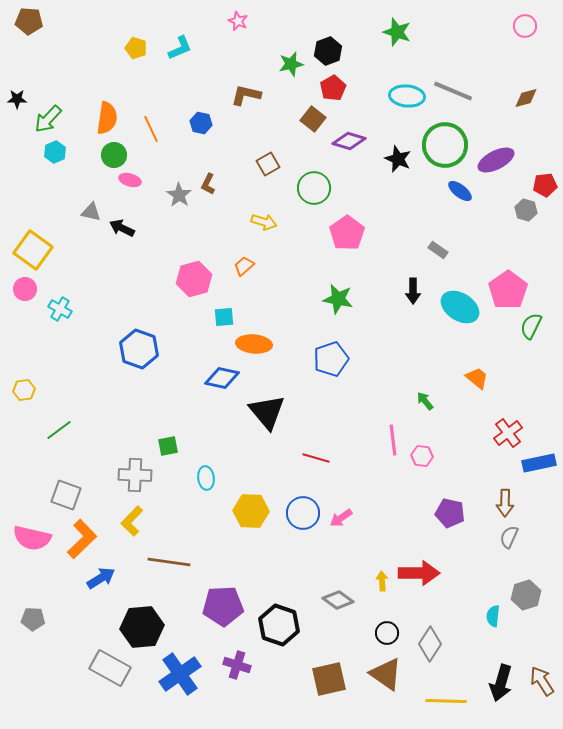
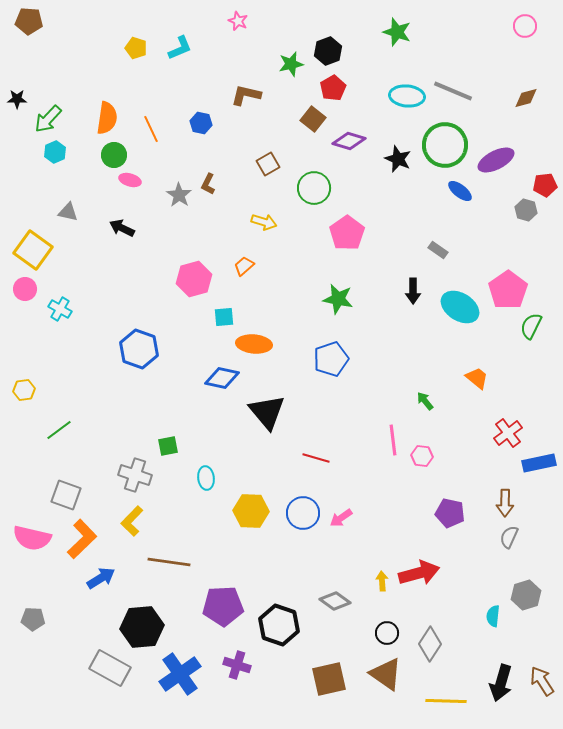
gray triangle at (91, 212): moved 23 px left
gray cross at (135, 475): rotated 16 degrees clockwise
red arrow at (419, 573): rotated 15 degrees counterclockwise
gray diamond at (338, 600): moved 3 px left, 1 px down
